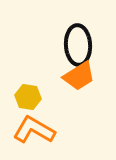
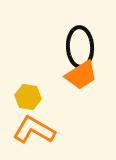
black ellipse: moved 2 px right, 2 px down
orange trapezoid: moved 2 px right, 1 px up
